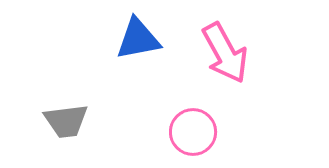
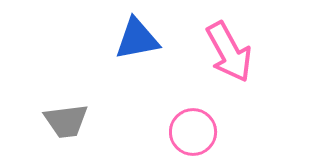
blue triangle: moved 1 px left
pink arrow: moved 4 px right, 1 px up
